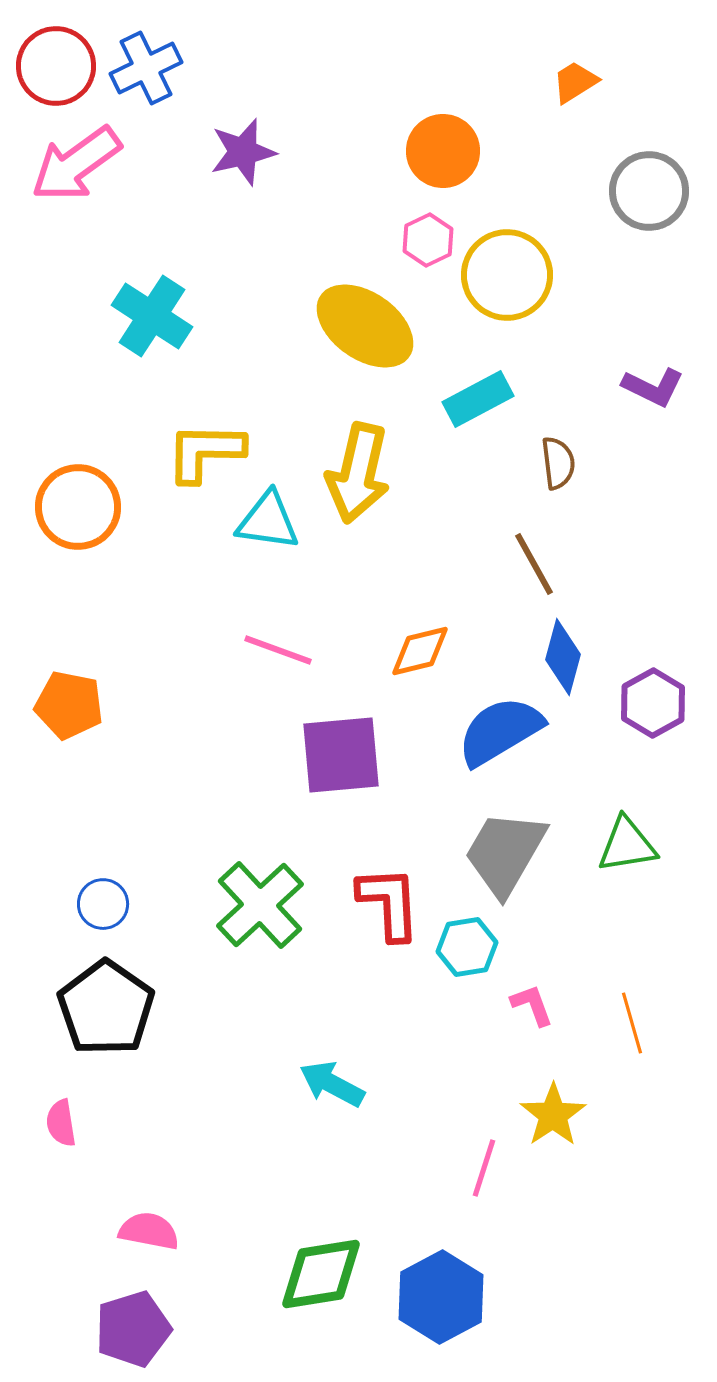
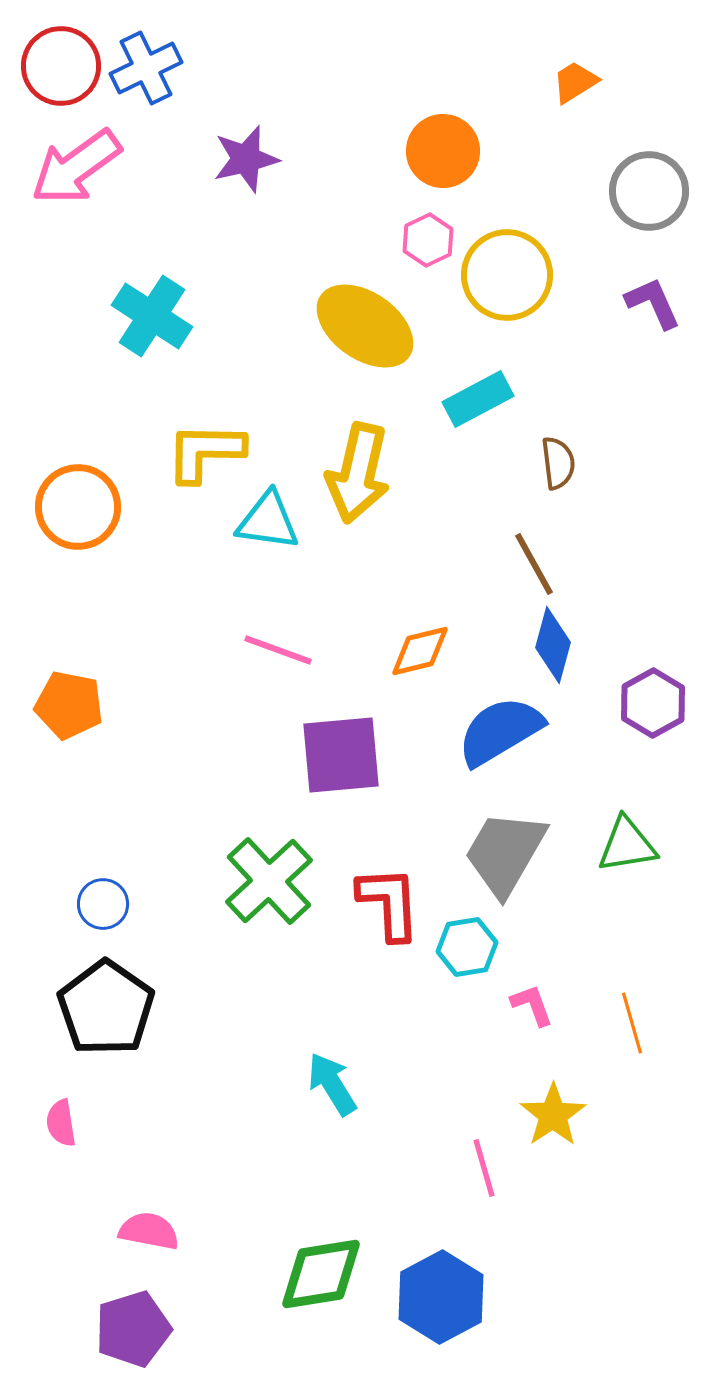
red circle at (56, 66): moved 5 px right
purple star at (243, 152): moved 3 px right, 7 px down
pink arrow at (76, 164): moved 3 px down
purple L-shape at (653, 387): moved 84 px up; rotated 140 degrees counterclockwise
blue diamond at (563, 657): moved 10 px left, 12 px up
green cross at (260, 905): moved 9 px right, 24 px up
cyan arrow at (332, 1084): rotated 30 degrees clockwise
pink line at (484, 1168): rotated 34 degrees counterclockwise
